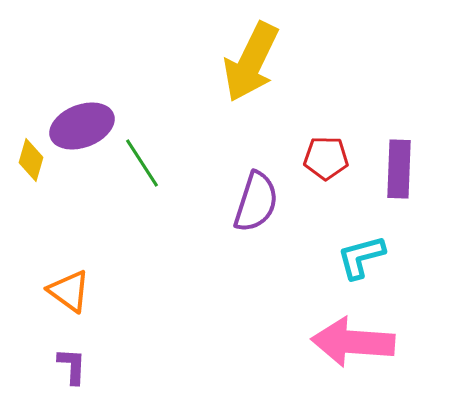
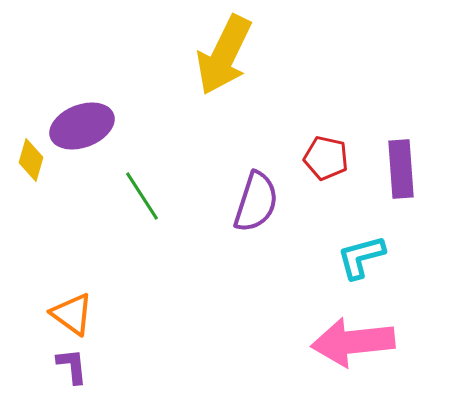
yellow arrow: moved 27 px left, 7 px up
red pentagon: rotated 12 degrees clockwise
green line: moved 33 px down
purple rectangle: moved 2 px right; rotated 6 degrees counterclockwise
orange triangle: moved 3 px right, 23 px down
pink arrow: rotated 10 degrees counterclockwise
purple L-shape: rotated 9 degrees counterclockwise
